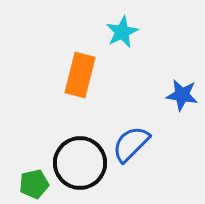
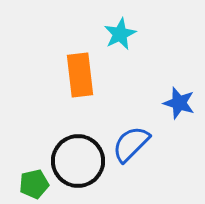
cyan star: moved 2 px left, 2 px down
orange rectangle: rotated 21 degrees counterclockwise
blue star: moved 3 px left, 8 px down; rotated 8 degrees clockwise
black circle: moved 2 px left, 2 px up
